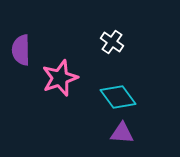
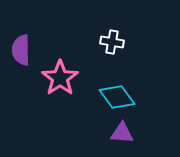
white cross: rotated 25 degrees counterclockwise
pink star: rotated 15 degrees counterclockwise
cyan diamond: moved 1 px left
